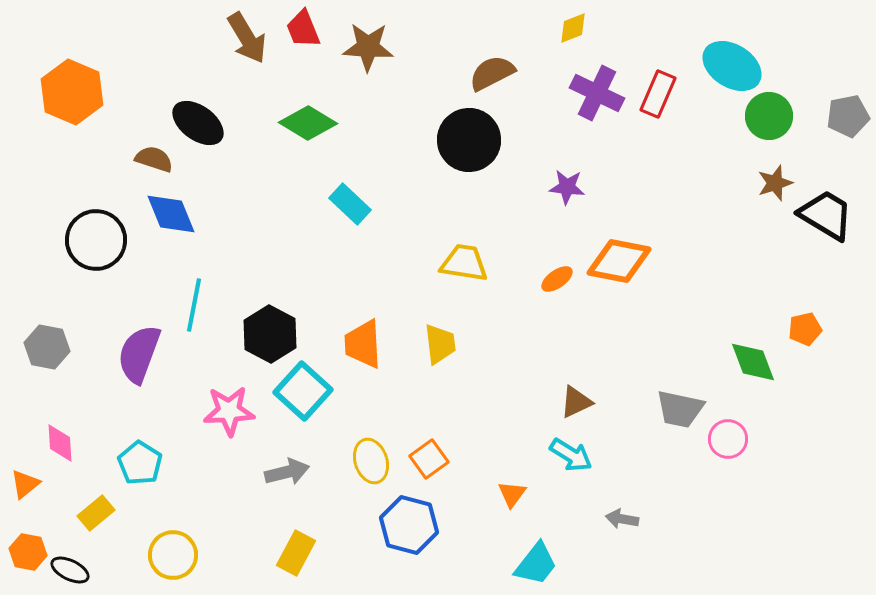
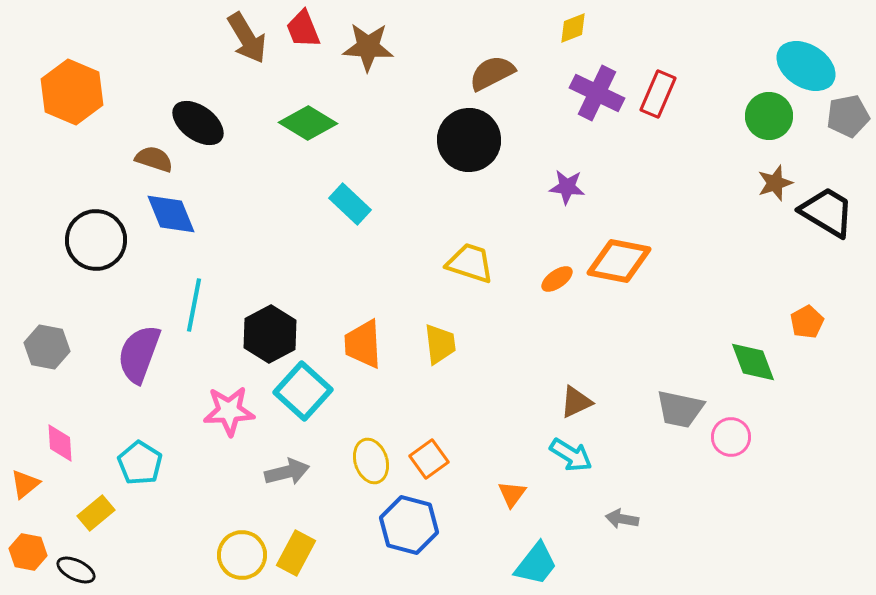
cyan ellipse at (732, 66): moved 74 px right
black trapezoid at (826, 215): moved 1 px right, 3 px up
yellow trapezoid at (464, 263): moved 6 px right; rotated 9 degrees clockwise
orange pentagon at (805, 329): moved 2 px right, 7 px up; rotated 16 degrees counterclockwise
black hexagon at (270, 334): rotated 4 degrees clockwise
pink circle at (728, 439): moved 3 px right, 2 px up
yellow circle at (173, 555): moved 69 px right
black ellipse at (70, 570): moved 6 px right
